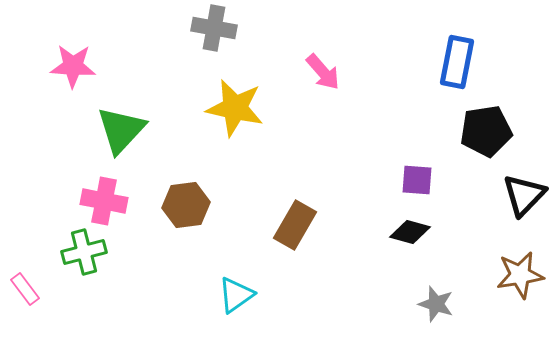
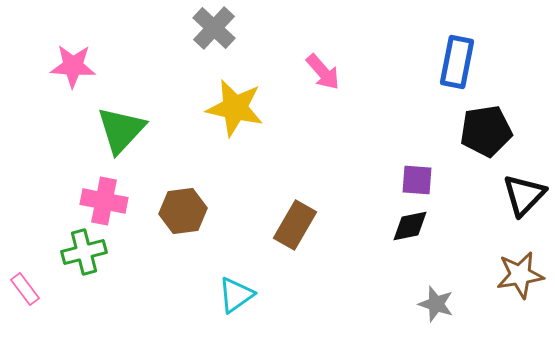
gray cross: rotated 33 degrees clockwise
brown hexagon: moved 3 px left, 6 px down
black diamond: moved 6 px up; rotated 27 degrees counterclockwise
